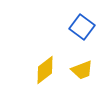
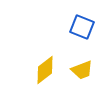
blue square: rotated 15 degrees counterclockwise
